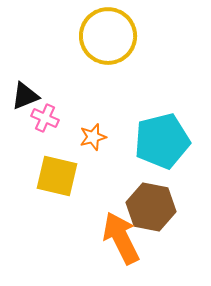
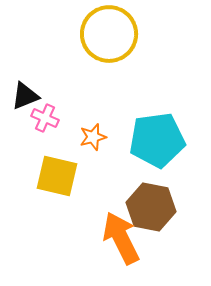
yellow circle: moved 1 px right, 2 px up
cyan pentagon: moved 5 px left, 1 px up; rotated 6 degrees clockwise
